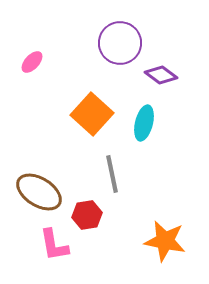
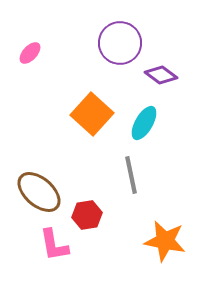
pink ellipse: moved 2 px left, 9 px up
cyan ellipse: rotated 16 degrees clockwise
gray line: moved 19 px right, 1 px down
brown ellipse: rotated 9 degrees clockwise
